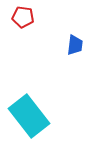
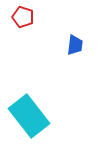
red pentagon: rotated 10 degrees clockwise
